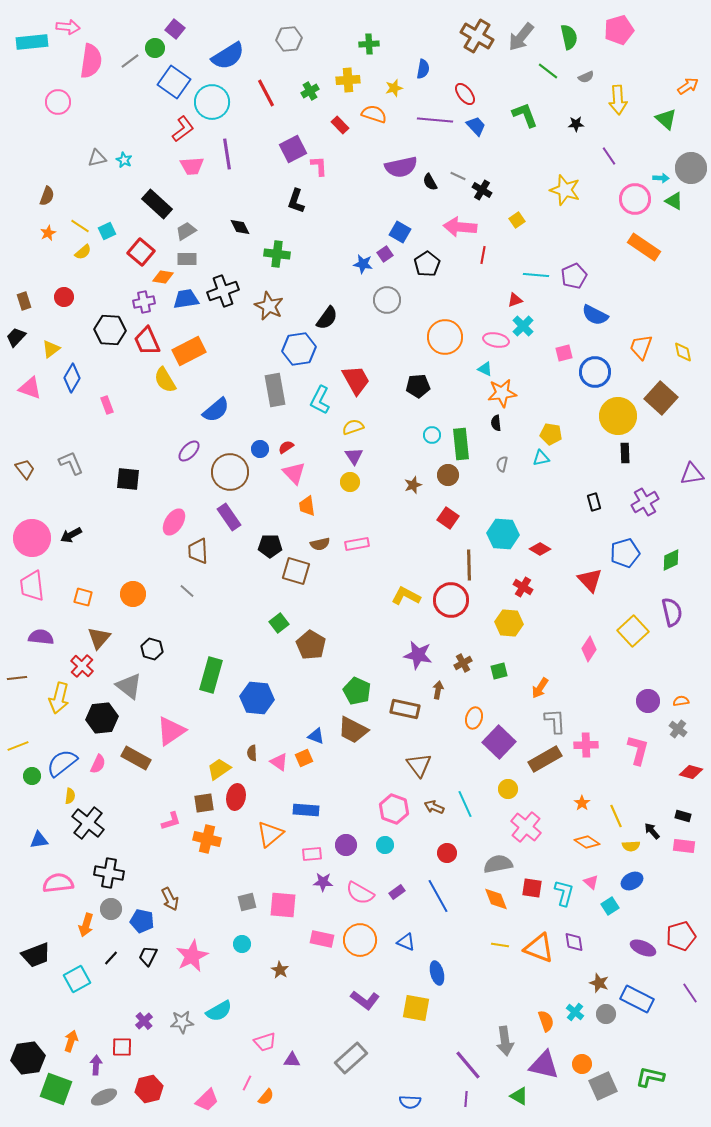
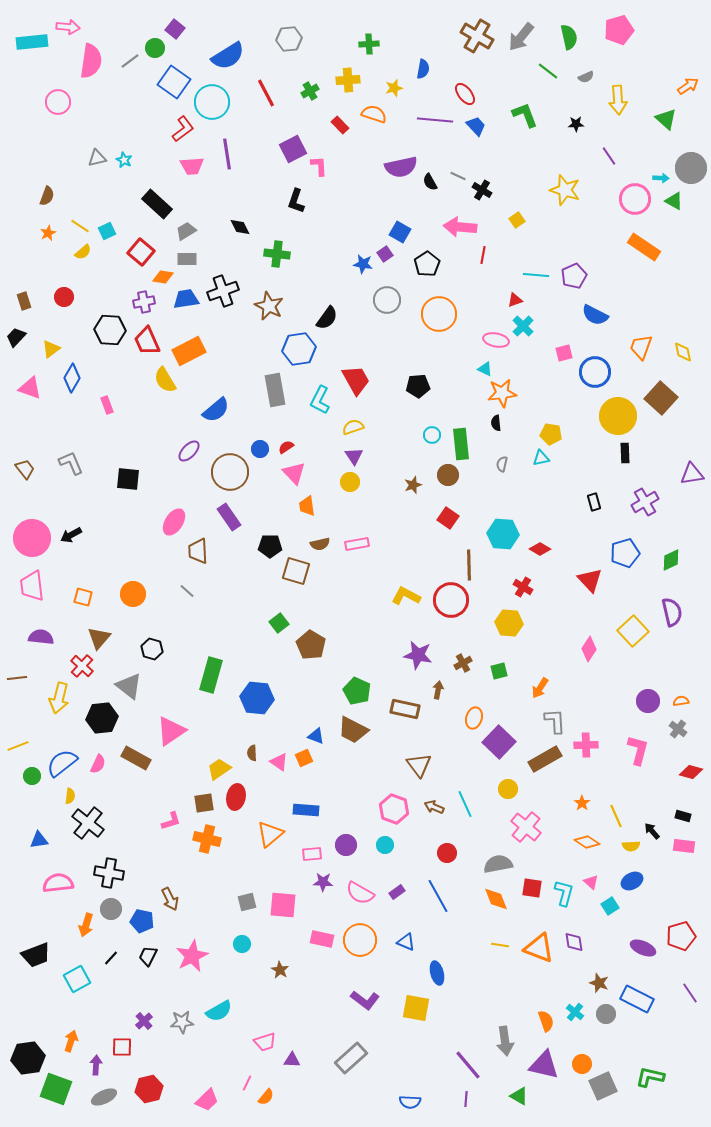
orange circle at (445, 337): moved 6 px left, 23 px up
